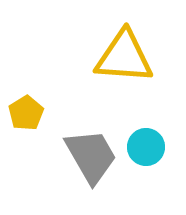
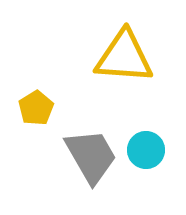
yellow pentagon: moved 10 px right, 5 px up
cyan circle: moved 3 px down
